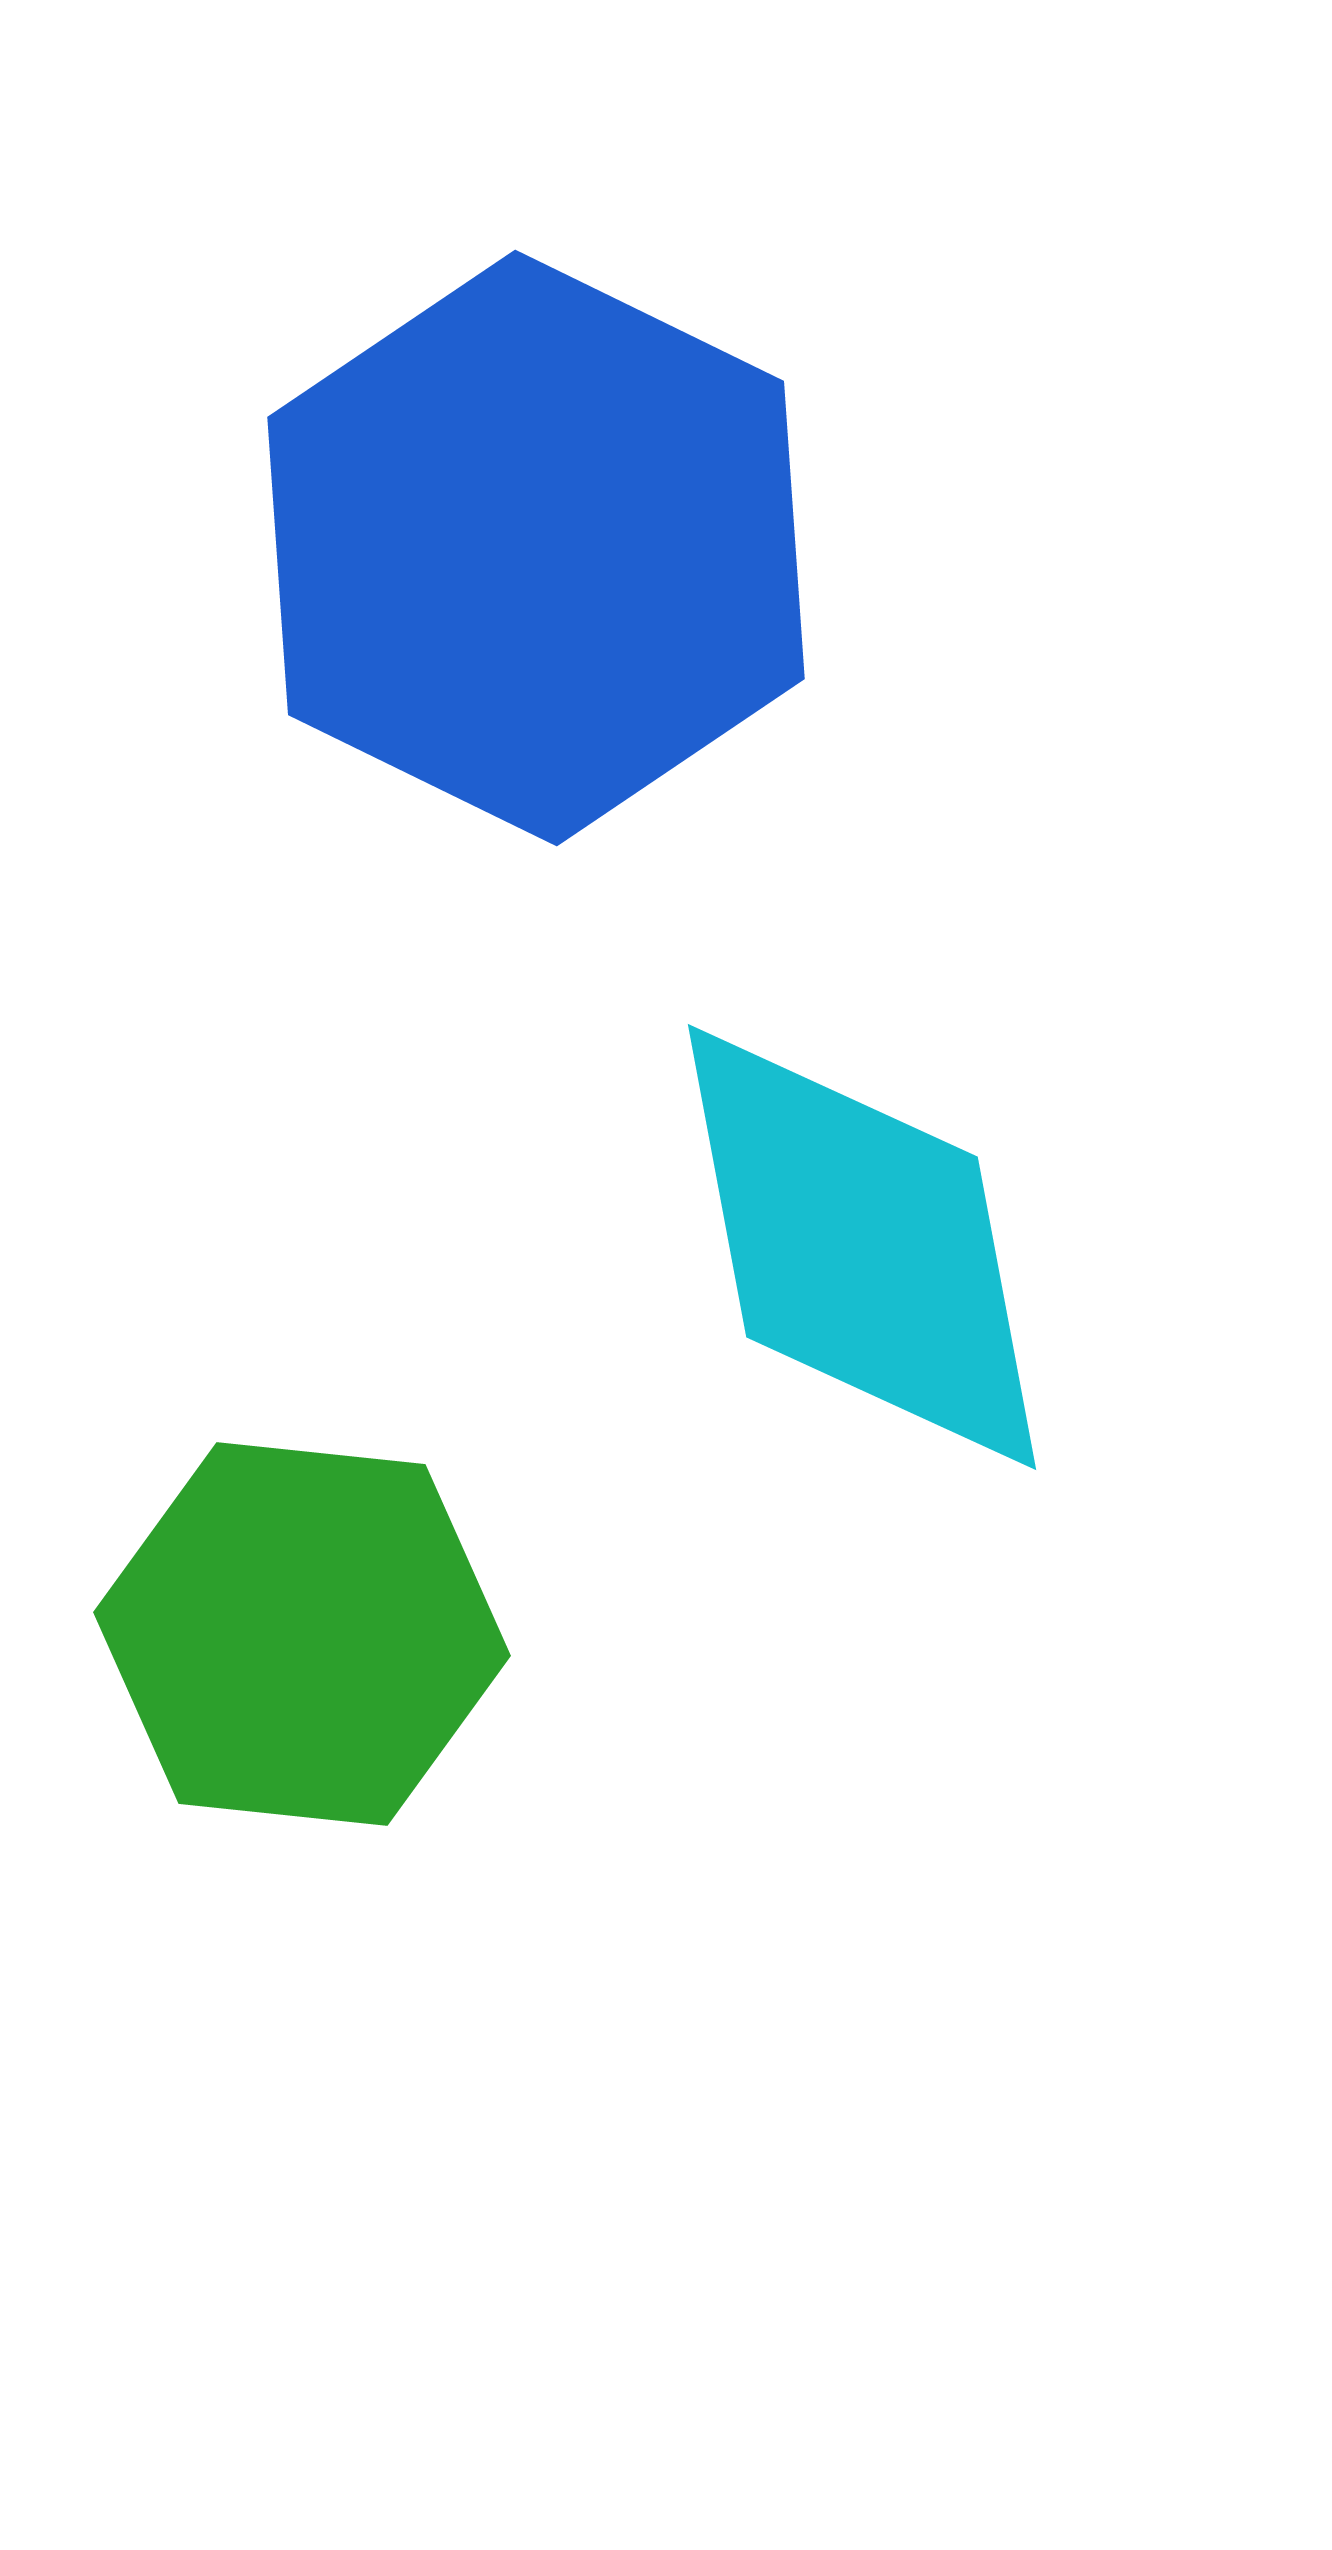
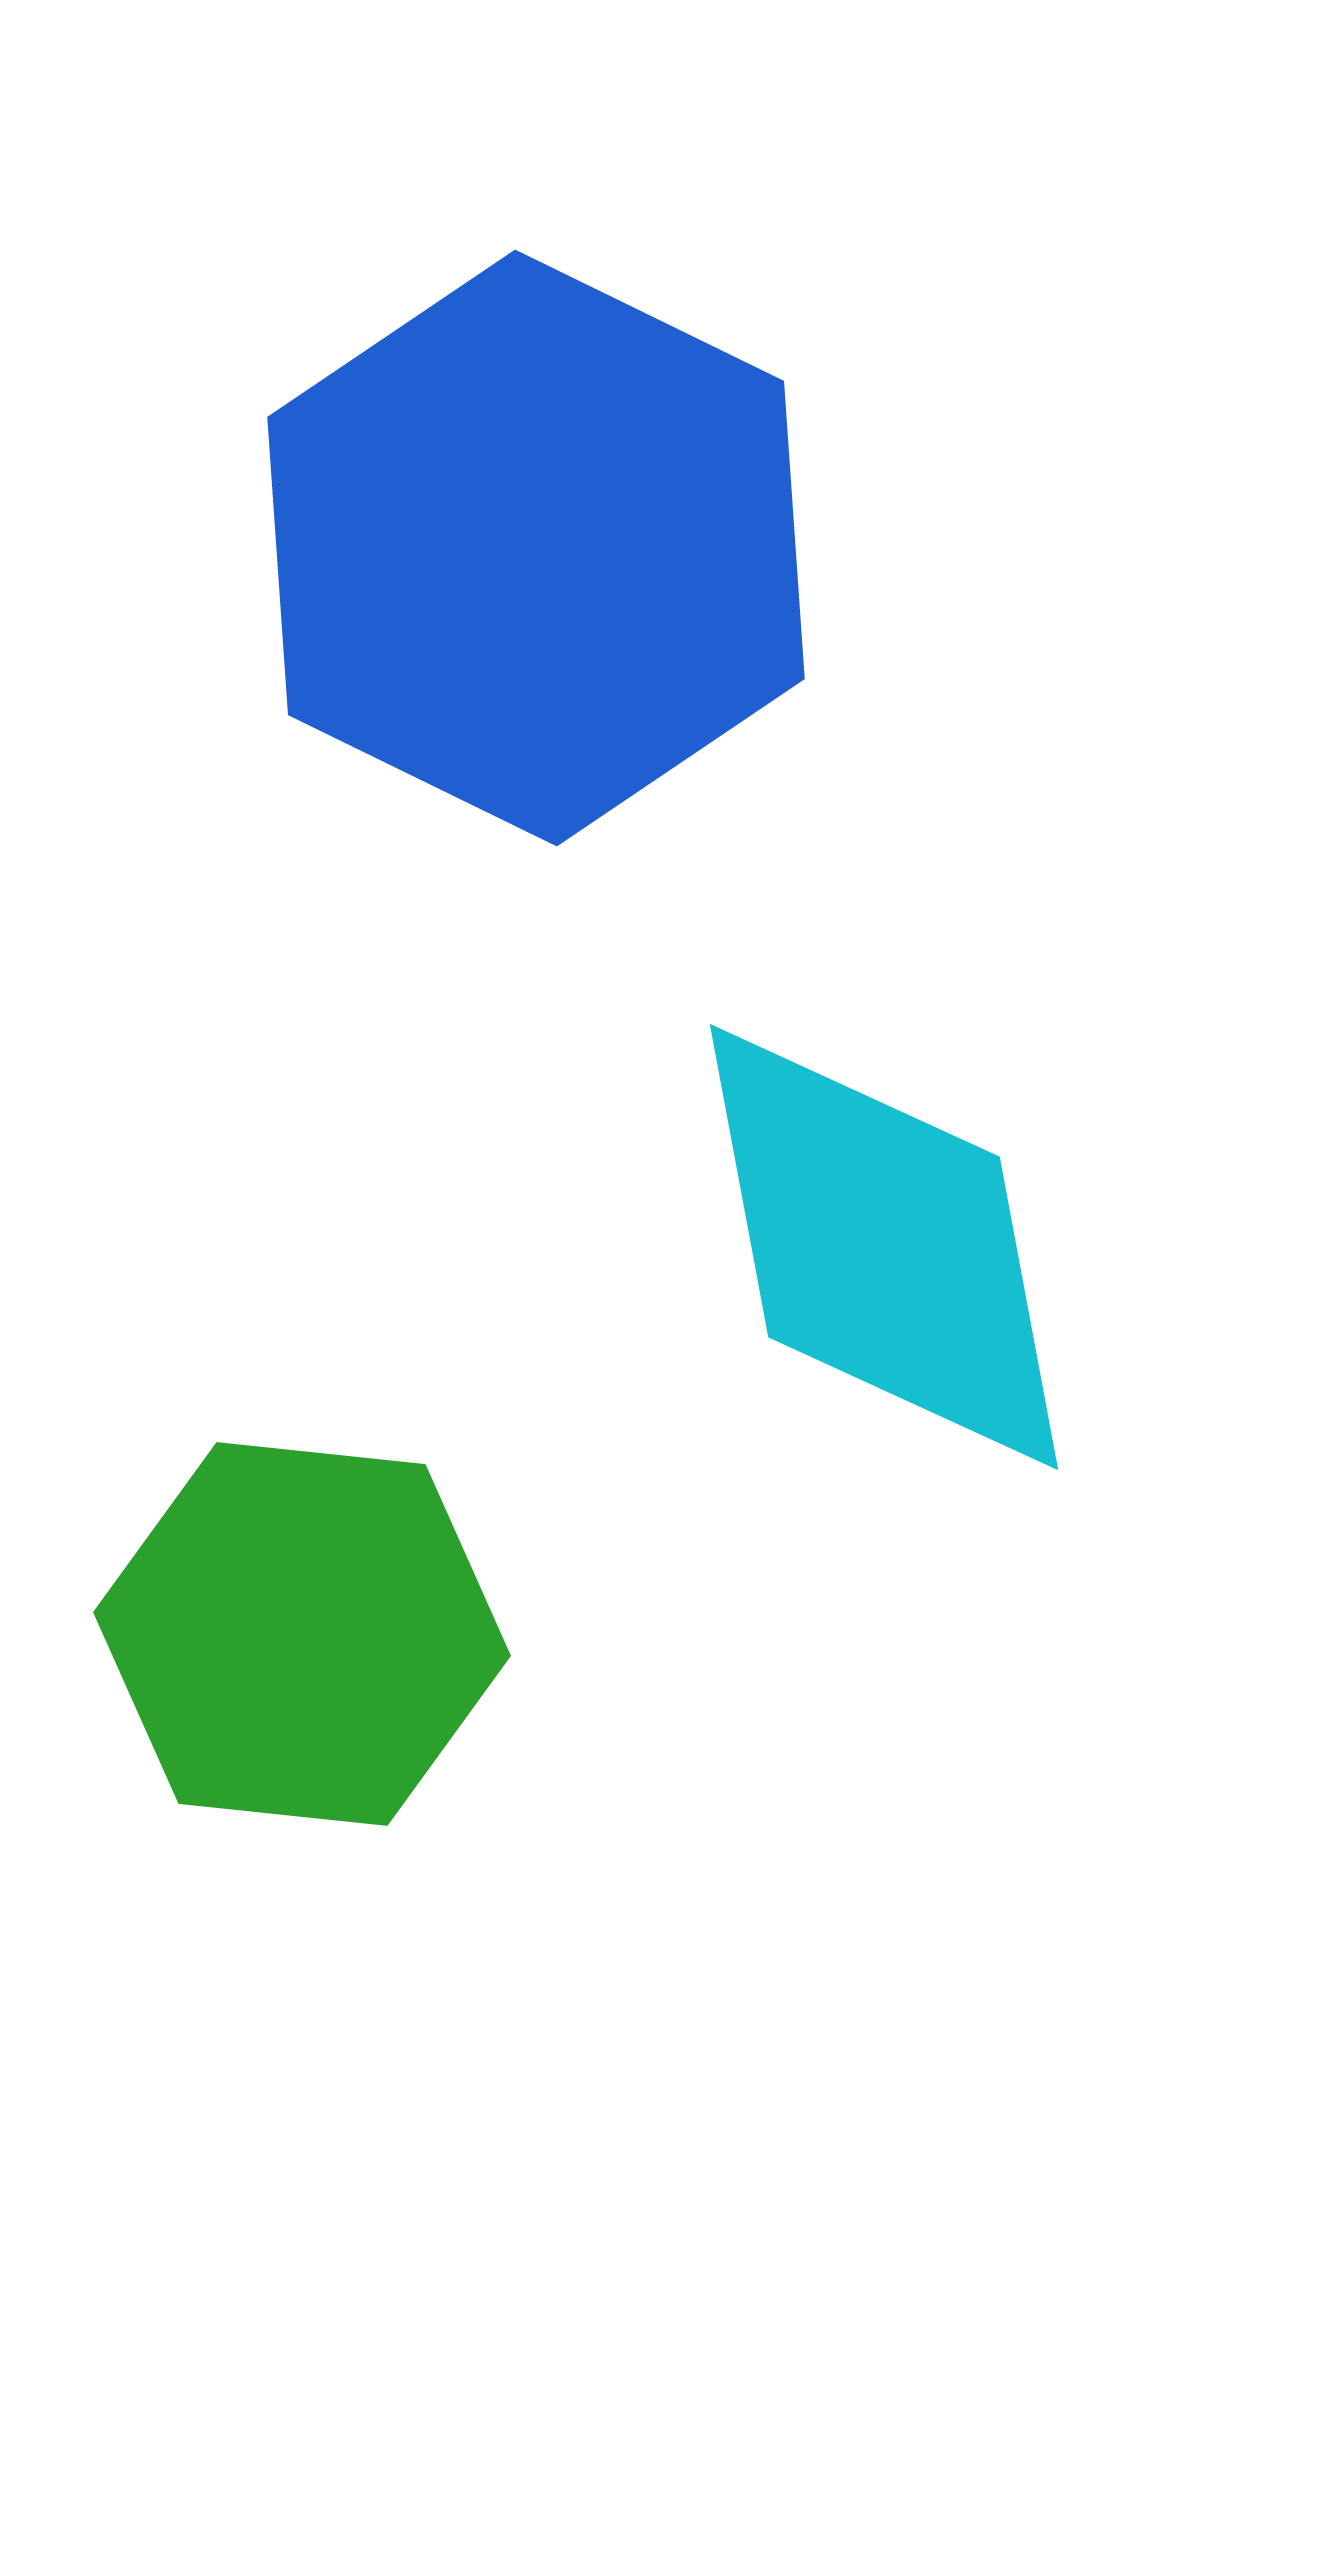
cyan diamond: moved 22 px right
